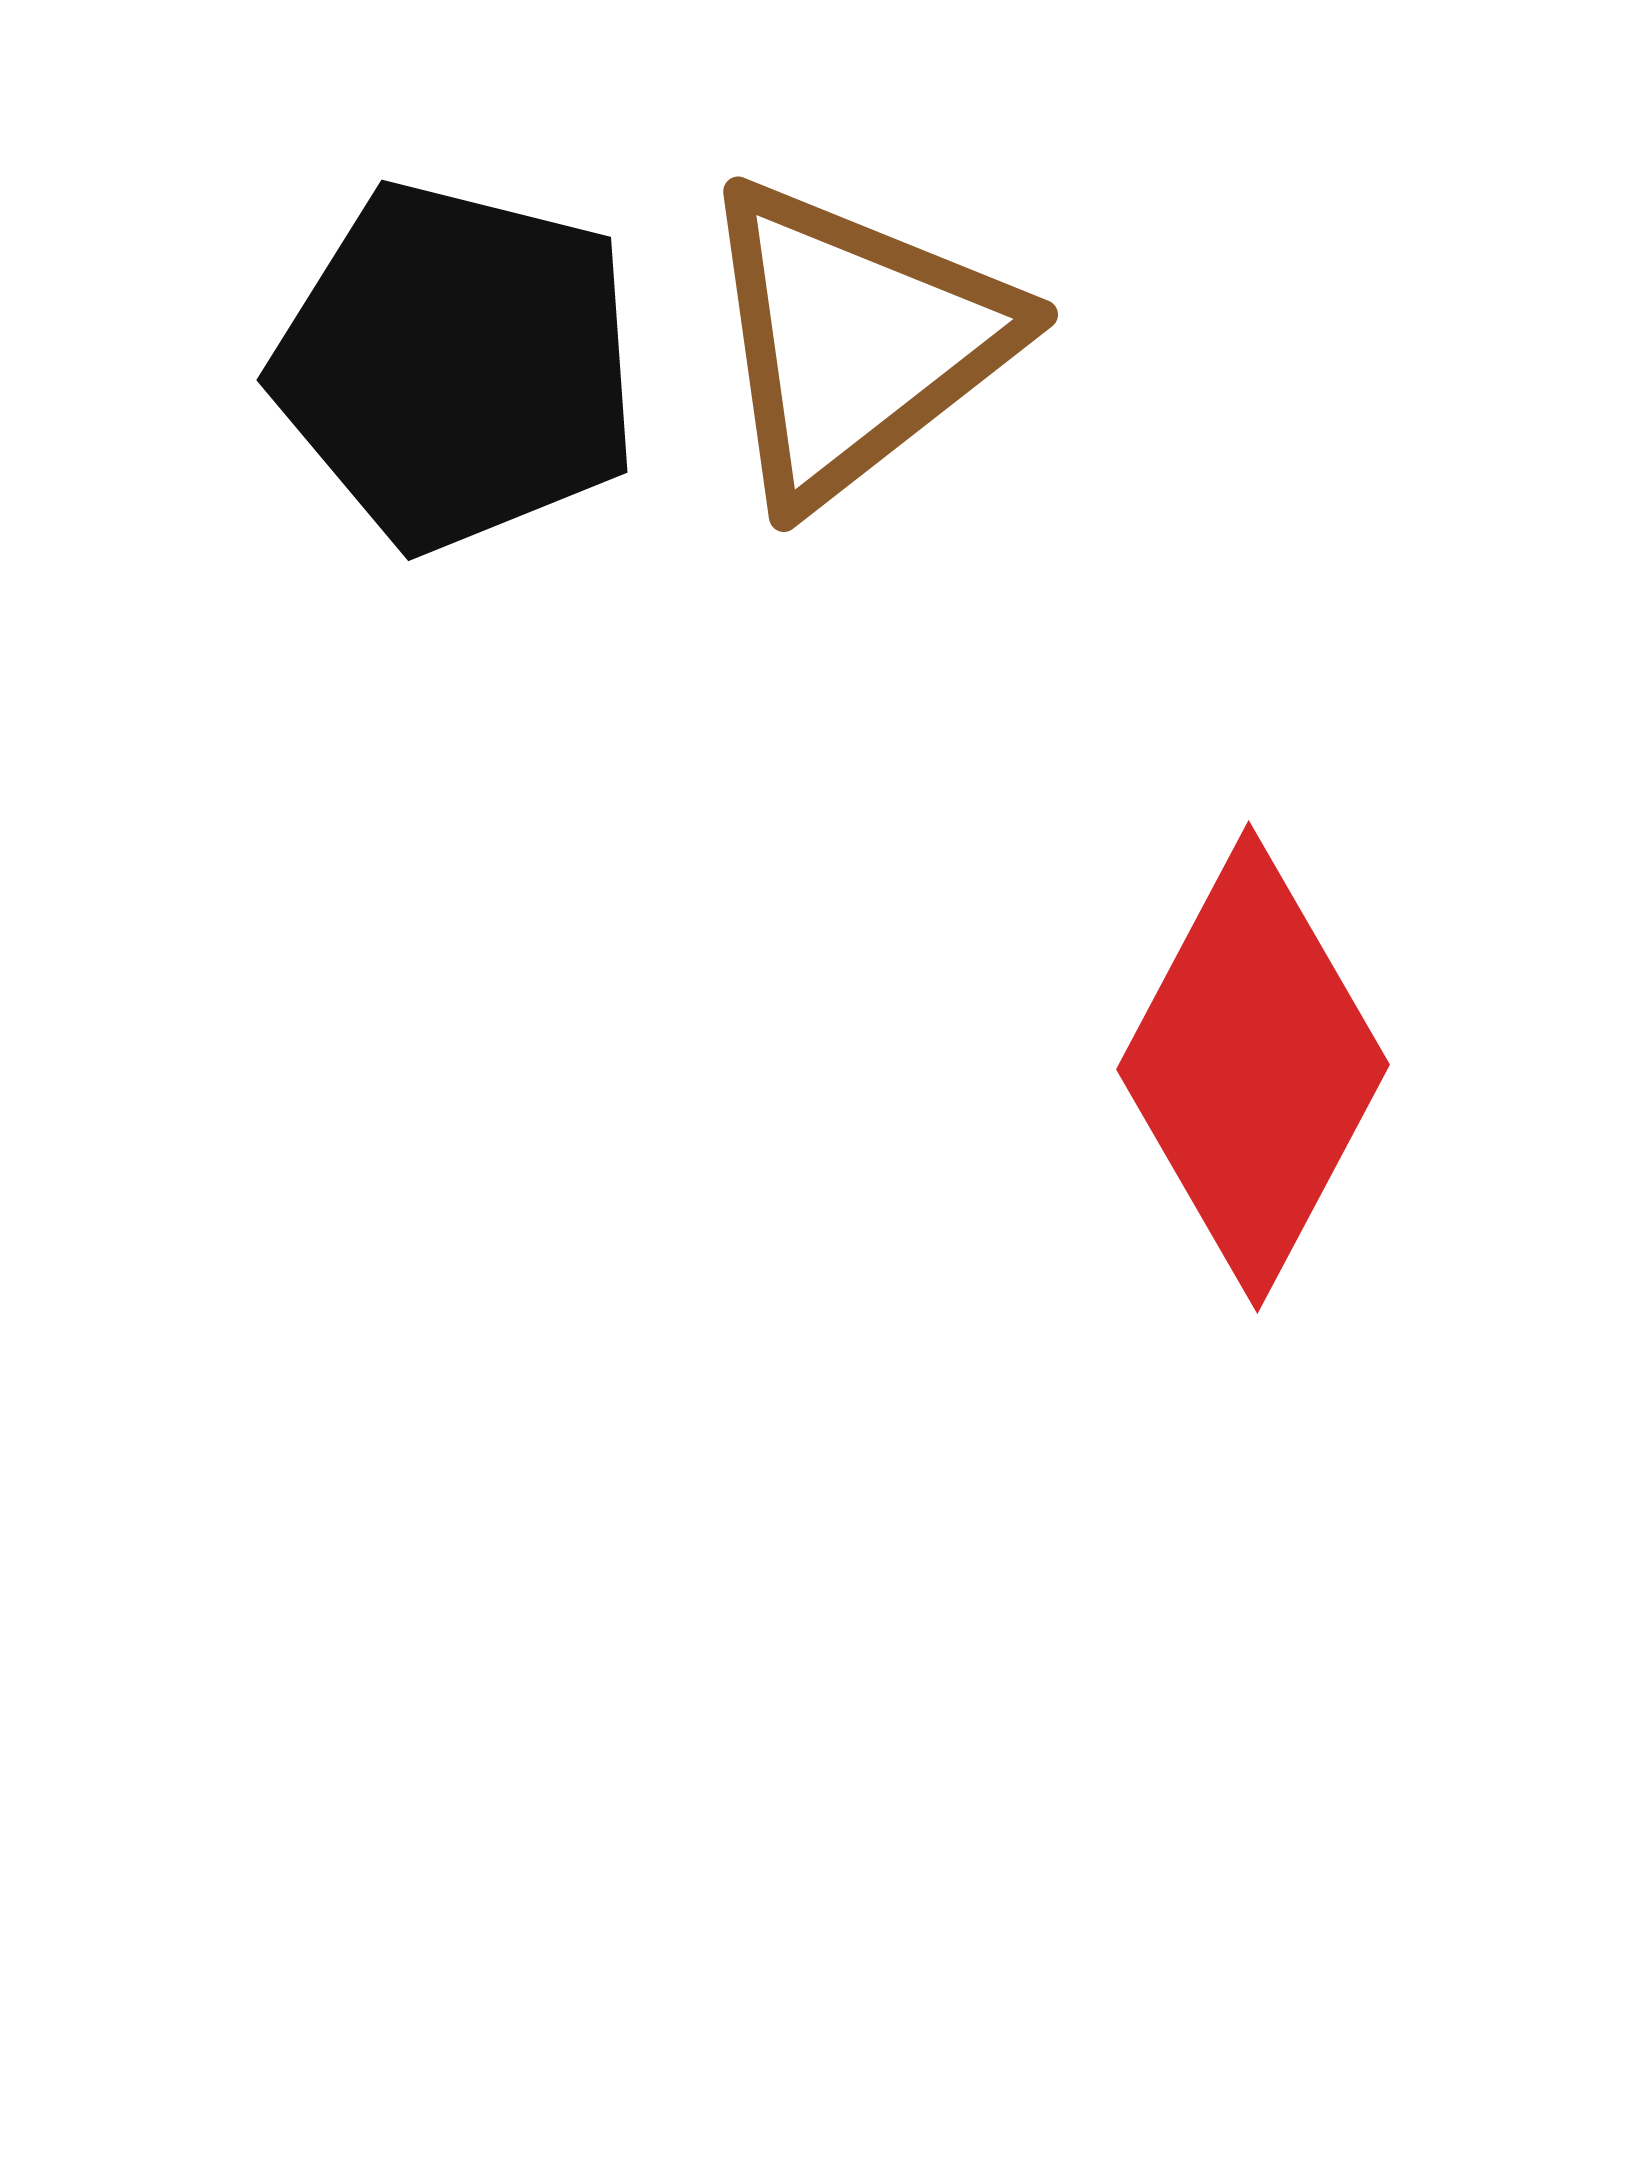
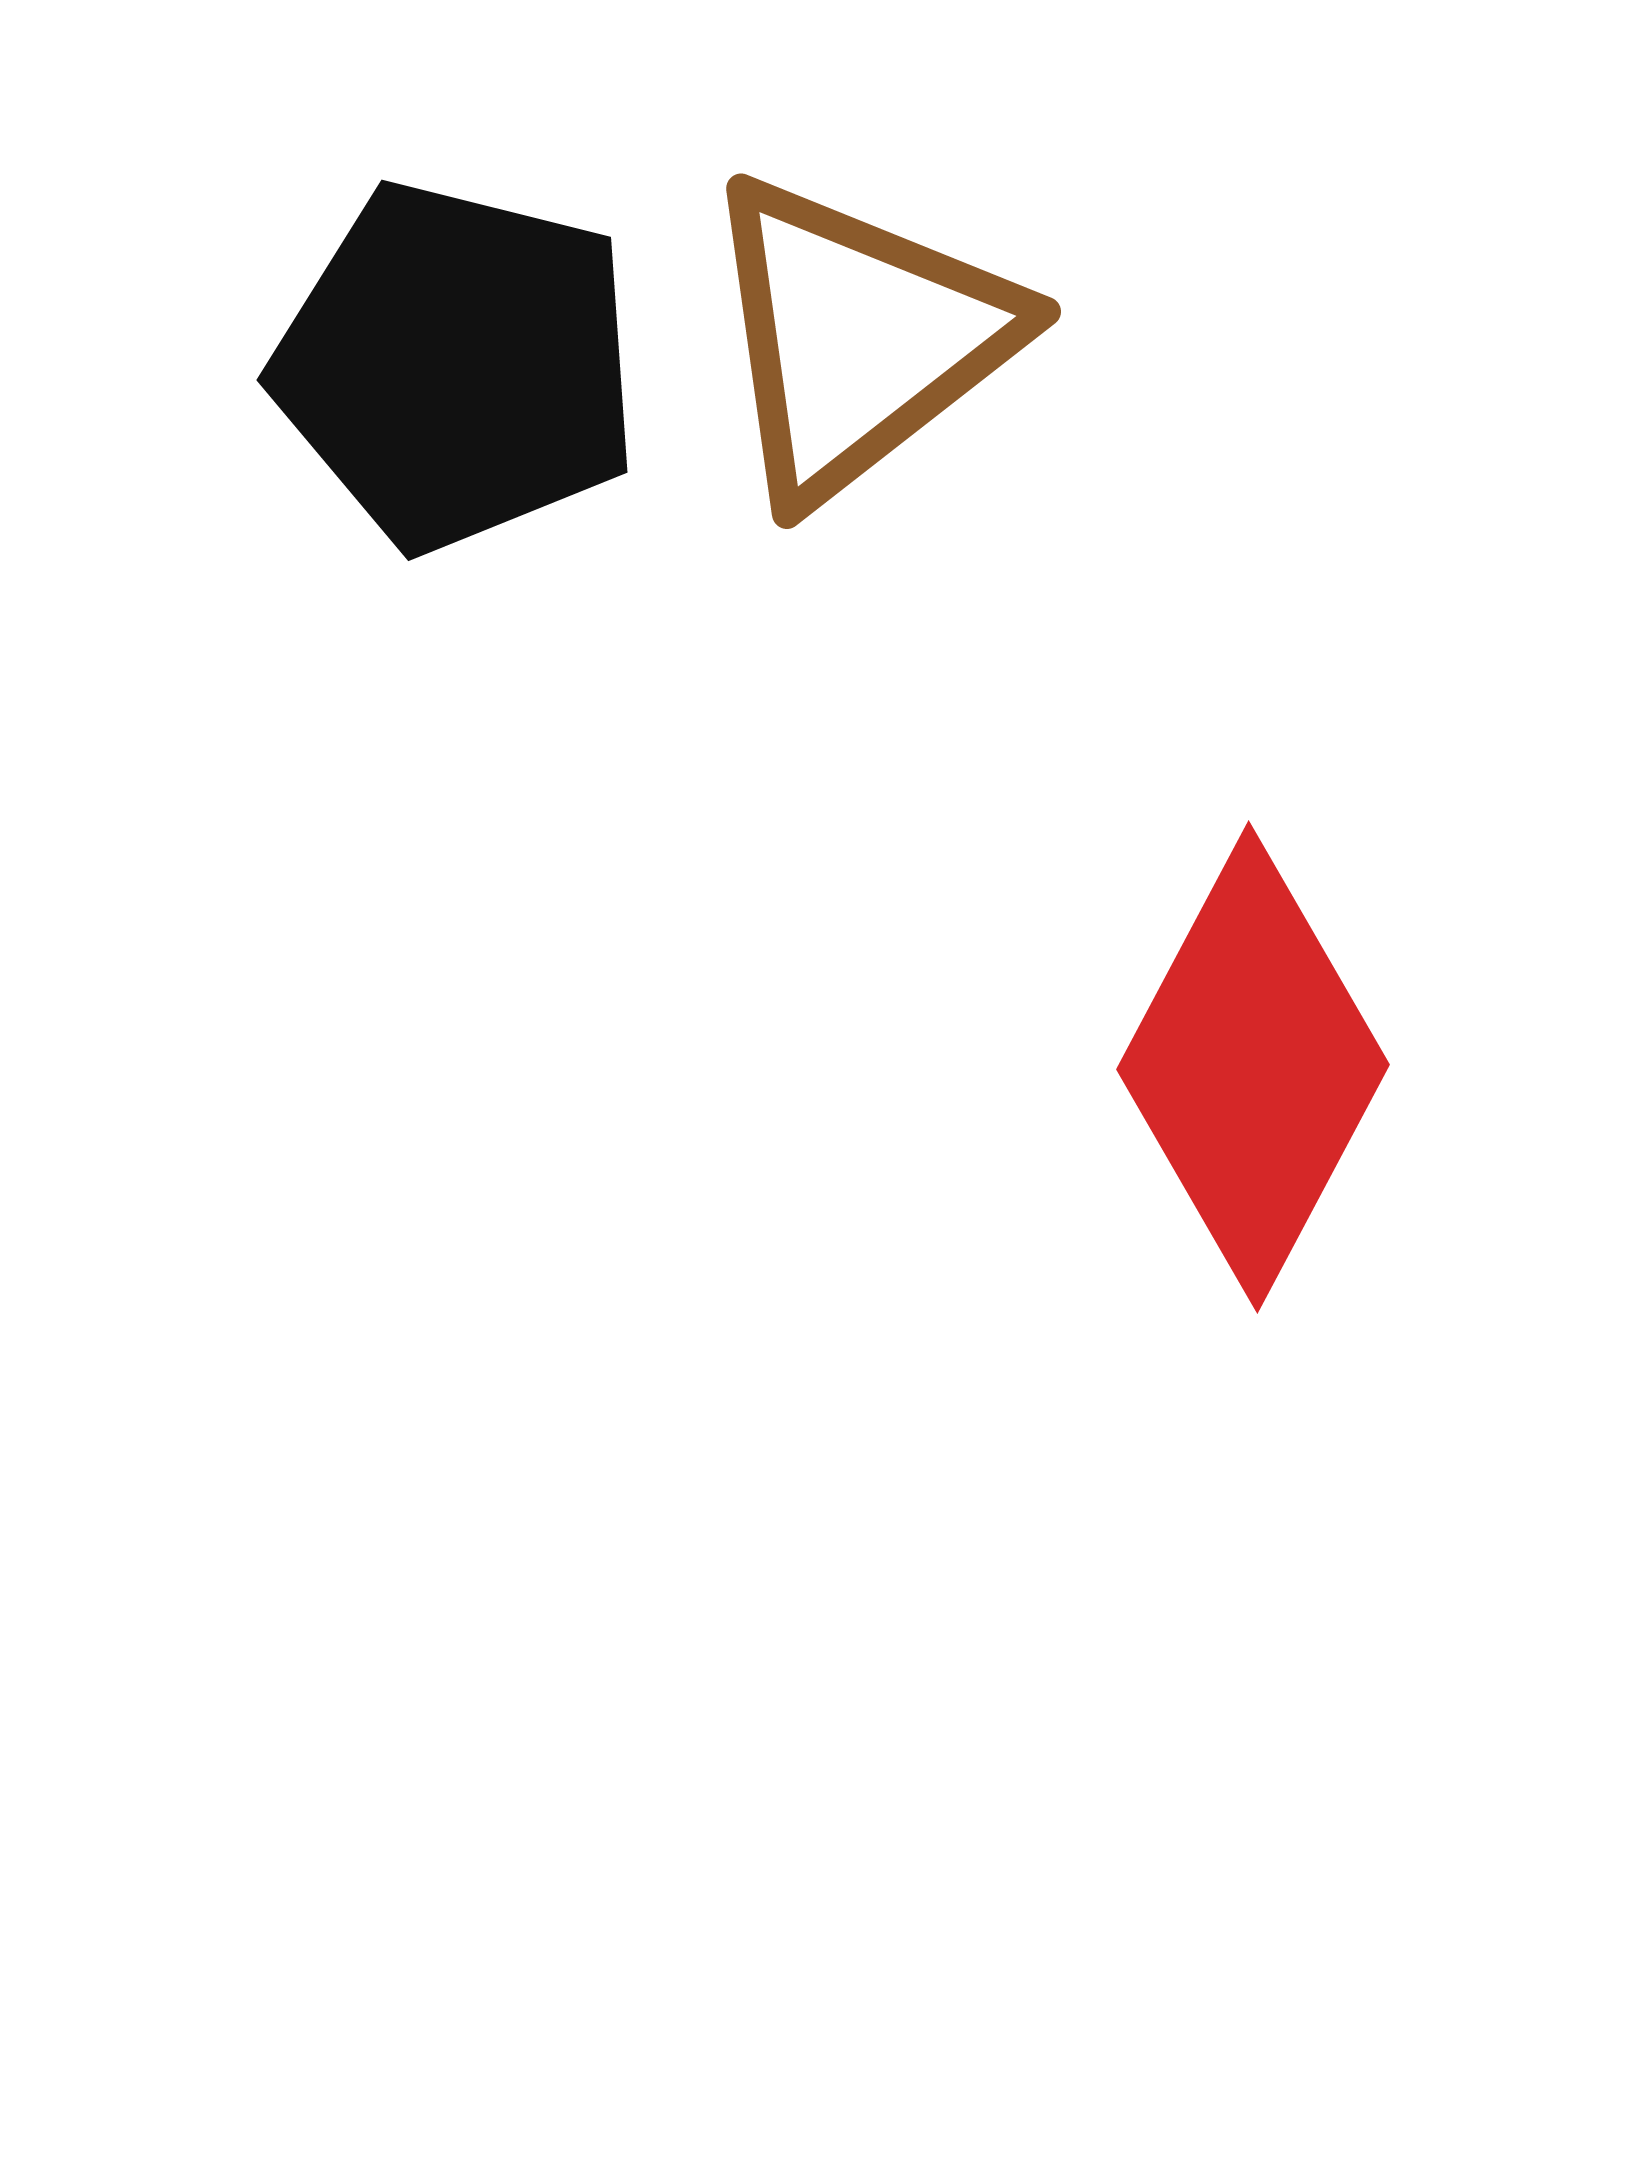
brown triangle: moved 3 px right, 3 px up
